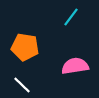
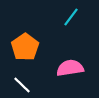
orange pentagon: rotated 28 degrees clockwise
pink semicircle: moved 5 px left, 2 px down
